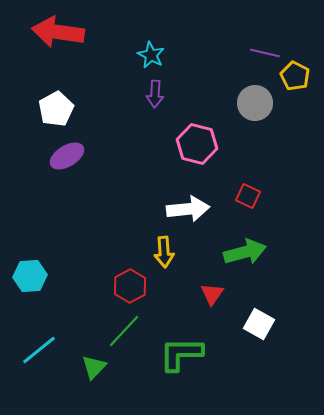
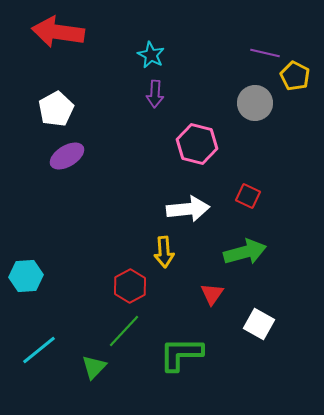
cyan hexagon: moved 4 px left
